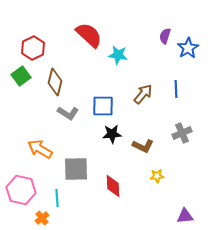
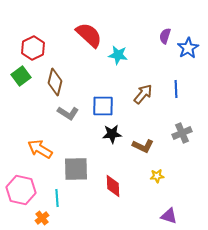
purple triangle: moved 16 px left; rotated 24 degrees clockwise
